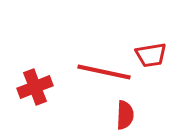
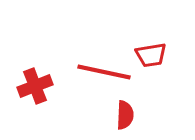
red cross: moved 1 px up
